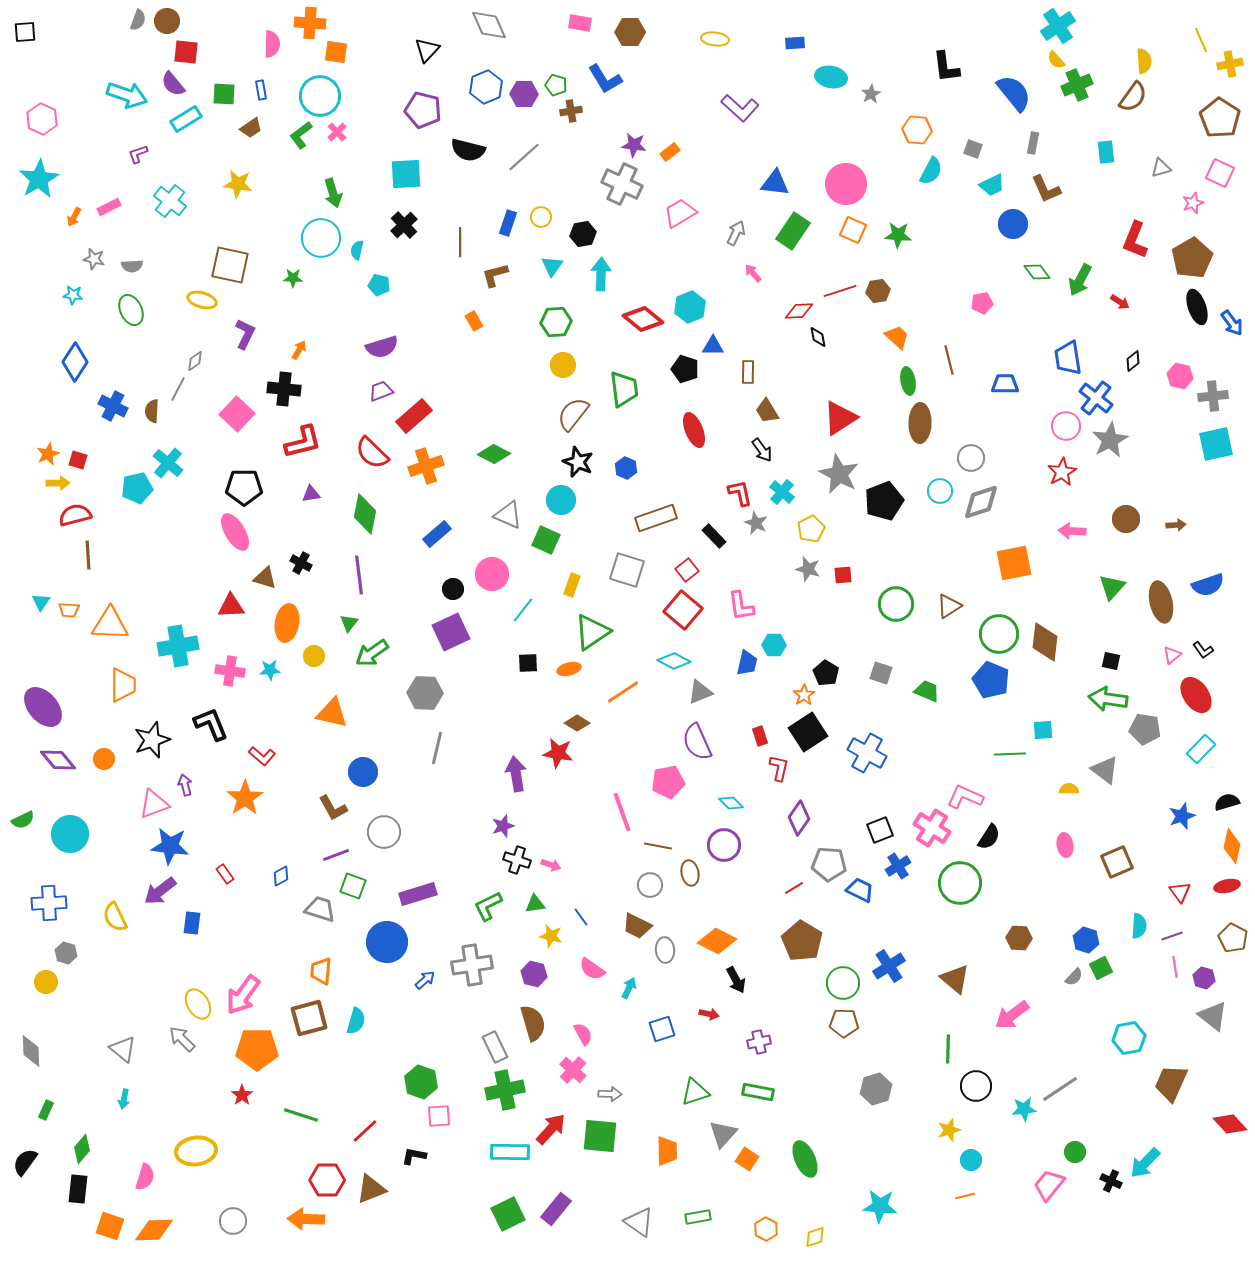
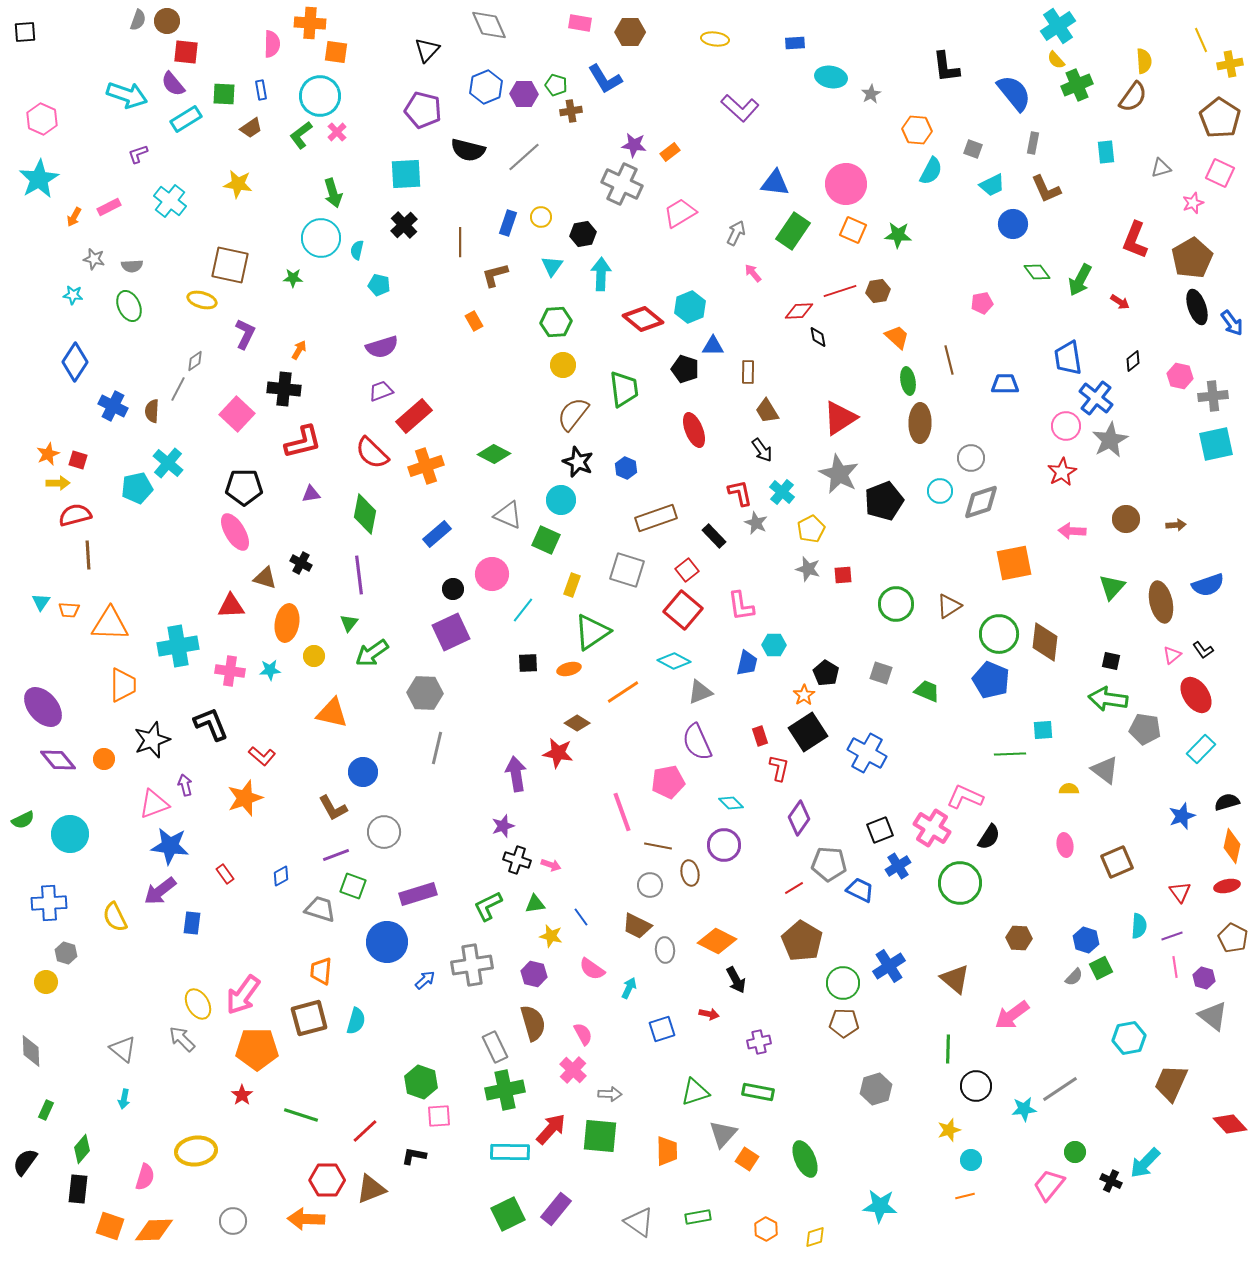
green ellipse at (131, 310): moved 2 px left, 4 px up
orange star at (245, 798): rotated 15 degrees clockwise
